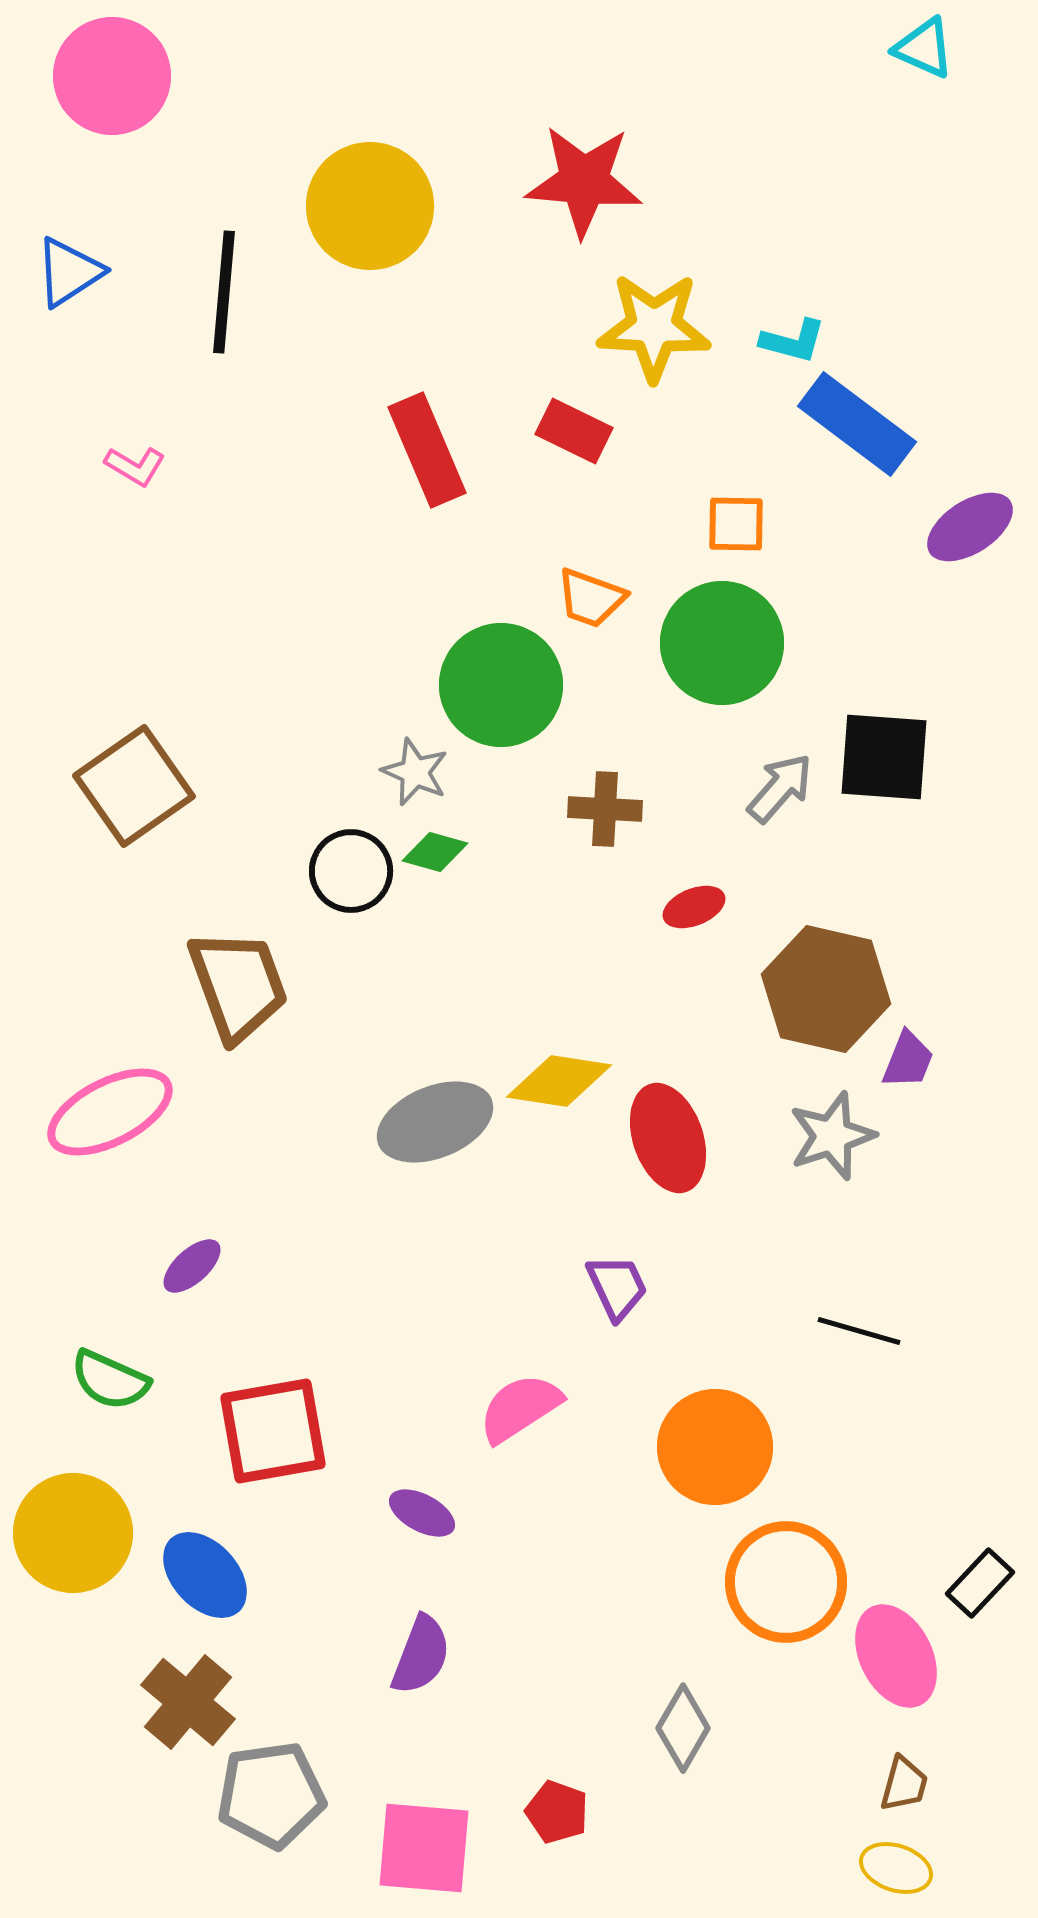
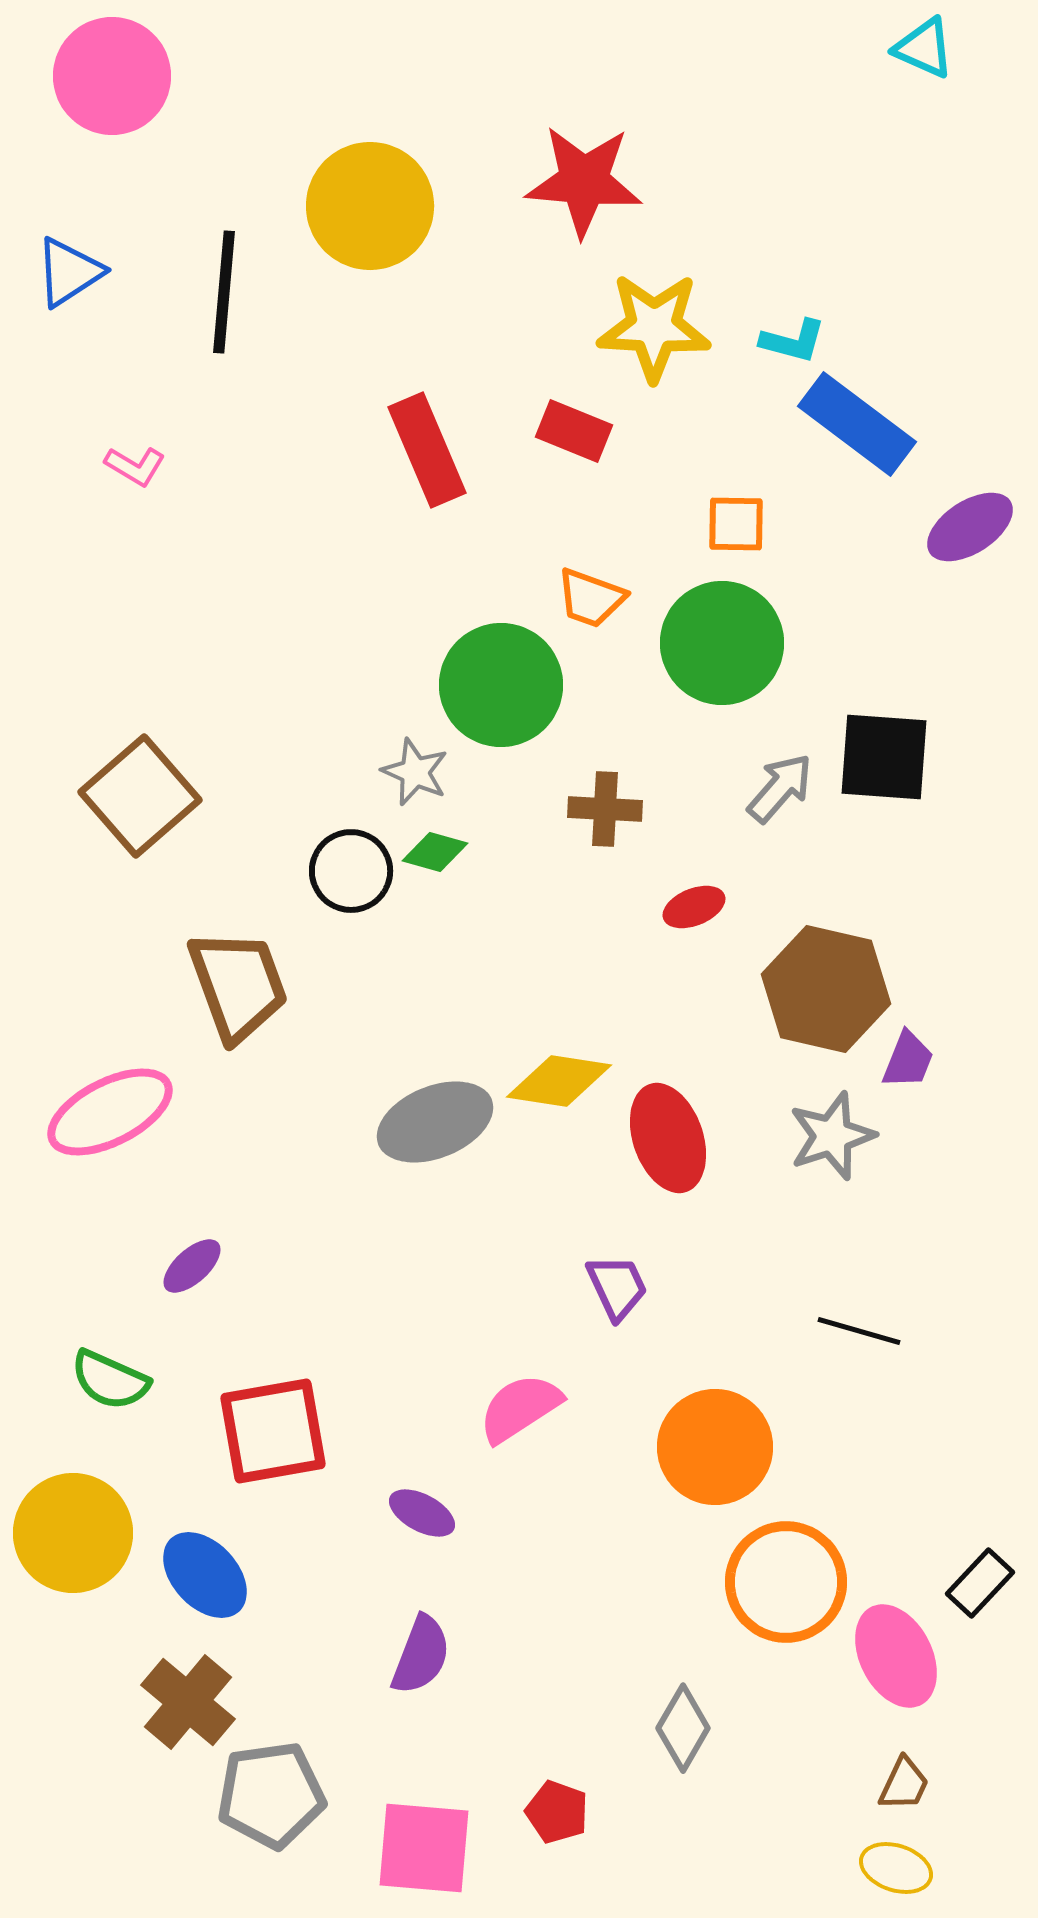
red rectangle at (574, 431): rotated 4 degrees counterclockwise
brown square at (134, 786): moved 6 px right, 10 px down; rotated 6 degrees counterclockwise
brown trapezoid at (904, 1784): rotated 10 degrees clockwise
